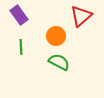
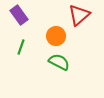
red triangle: moved 2 px left, 1 px up
green line: rotated 21 degrees clockwise
